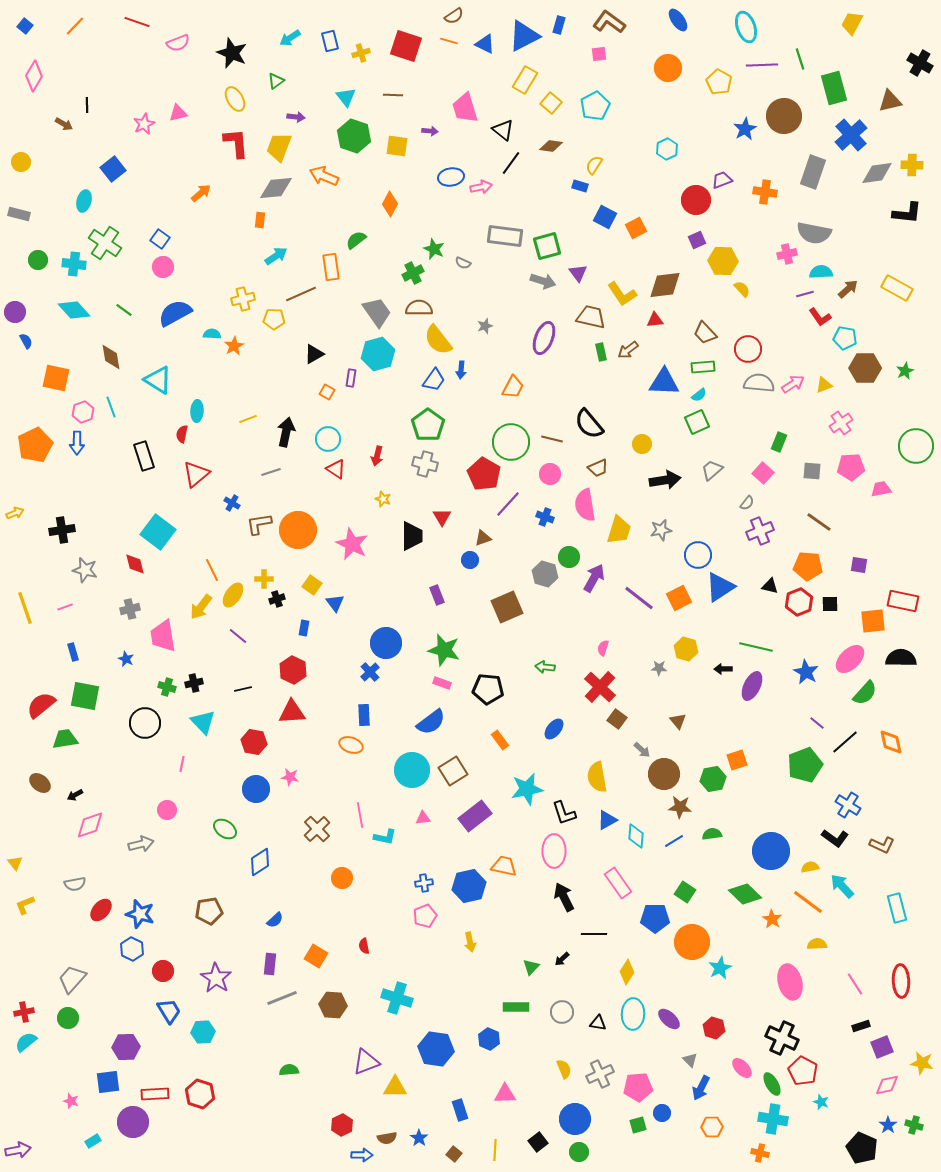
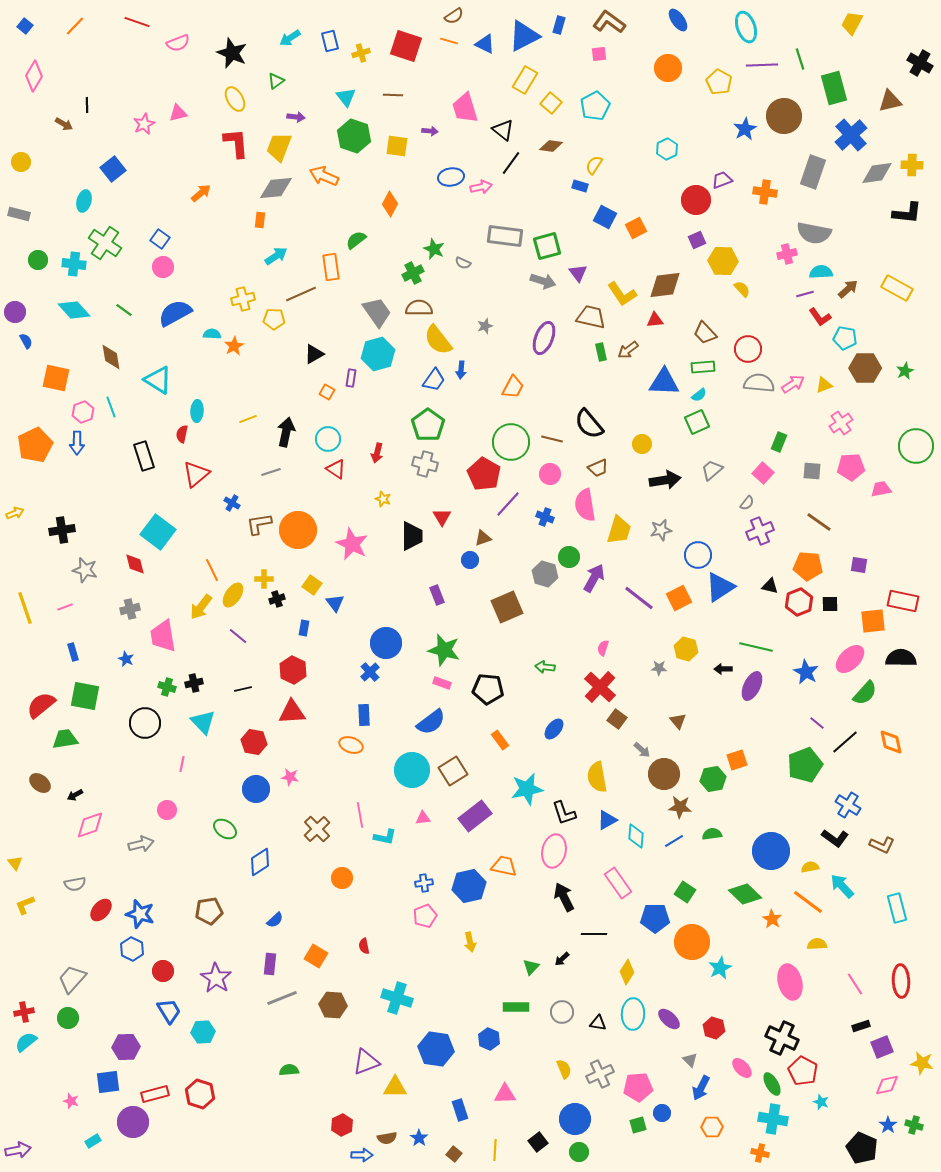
red arrow at (377, 456): moved 3 px up
pink ellipse at (554, 851): rotated 12 degrees clockwise
red rectangle at (155, 1094): rotated 12 degrees counterclockwise
